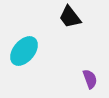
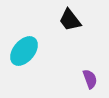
black trapezoid: moved 3 px down
